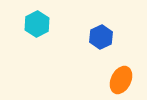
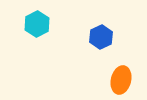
orange ellipse: rotated 12 degrees counterclockwise
